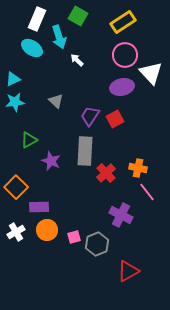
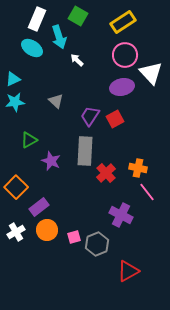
purple rectangle: rotated 36 degrees counterclockwise
